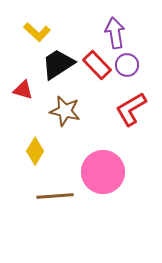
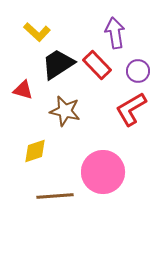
purple circle: moved 11 px right, 6 px down
yellow diamond: rotated 40 degrees clockwise
